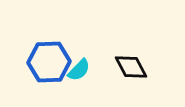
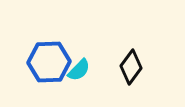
black diamond: rotated 64 degrees clockwise
